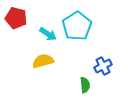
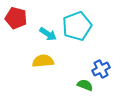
cyan pentagon: rotated 12 degrees clockwise
yellow semicircle: rotated 10 degrees clockwise
blue cross: moved 2 px left, 3 px down
green semicircle: rotated 63 degrees counterclockwise
